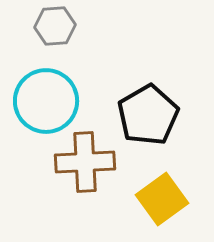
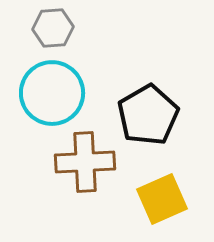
gray hexagon: moved 2 px left, 2 px down
cyan circle: moved 6 px right, 8 px up
yellow square: rotated 12 degrees clockwise
